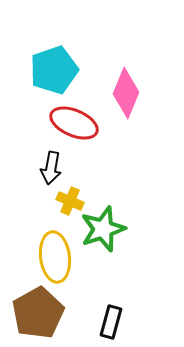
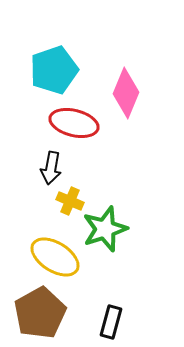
red ellipse: rotated 9 degrees counterclockwise
green star: moved 2 px right
yellow ellipse: rotated 51 degrees counterclockwise
brown pentagon: moved 2 px right
